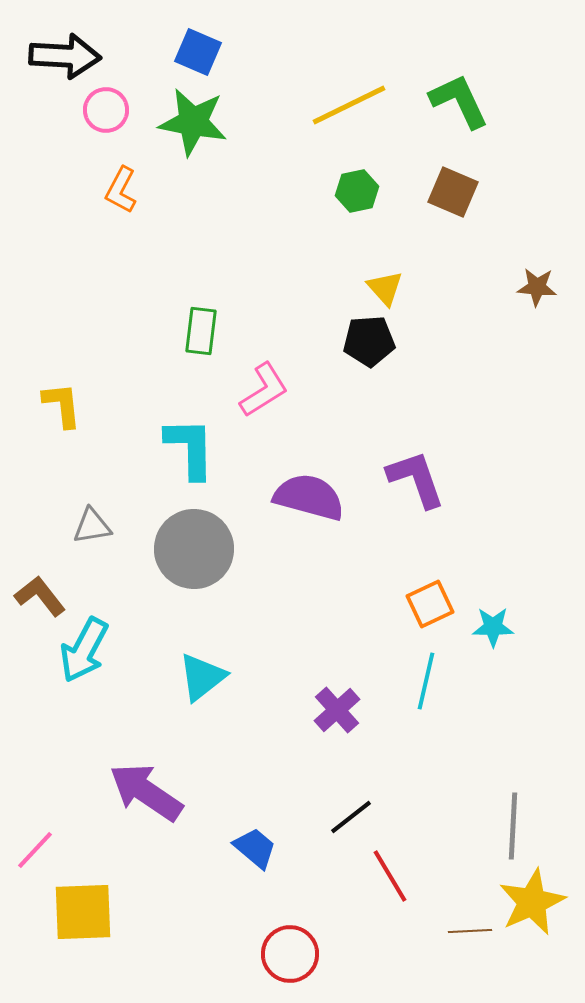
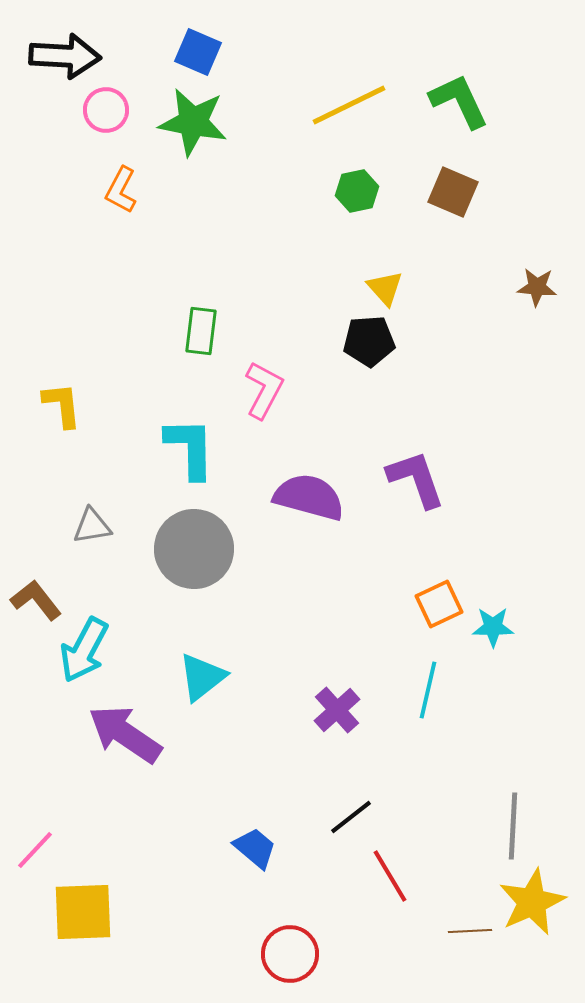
pink L-shape: rotated 30 degrees counterclockwise
brown L-shape: moved 4 px left, 4 px down
orange square: moved 9 px right
cyan line: moved 2 px right, 9 px down
purple arrow: moved 21 px left, 58 px up
